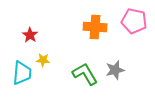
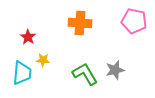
orange cross: moved 15 px left, 4 px up
red star: moved 2 px left, 2 px down
